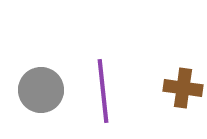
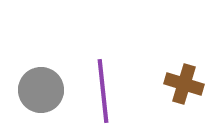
brown cross: moved 1 px right, 4 px up; rotated 9 degrees clockwise
